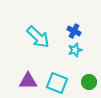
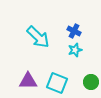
green circle: moved 2 px right
